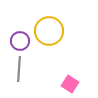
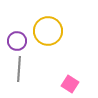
yellow circle: moved 1 px left
purple circle: moved 3 px left
